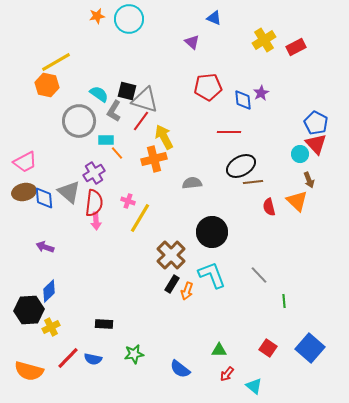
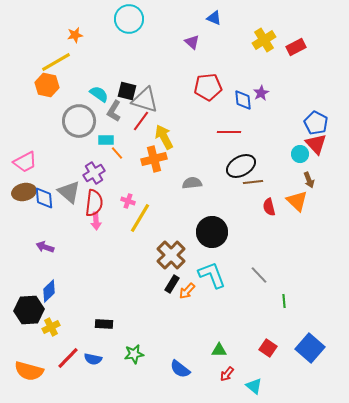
orange star at (97, 16): moved 22 px left, 19 px down
orange arrow at (187, 291): rotated 24 degrees clockwise
